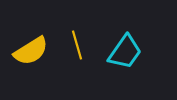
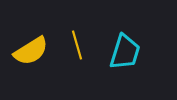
cyan trapezoid: rotated 18 degrees counterclockwise
